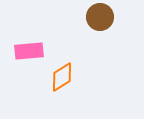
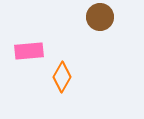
orange diamond: rotated 28 degrees counterclockwise
